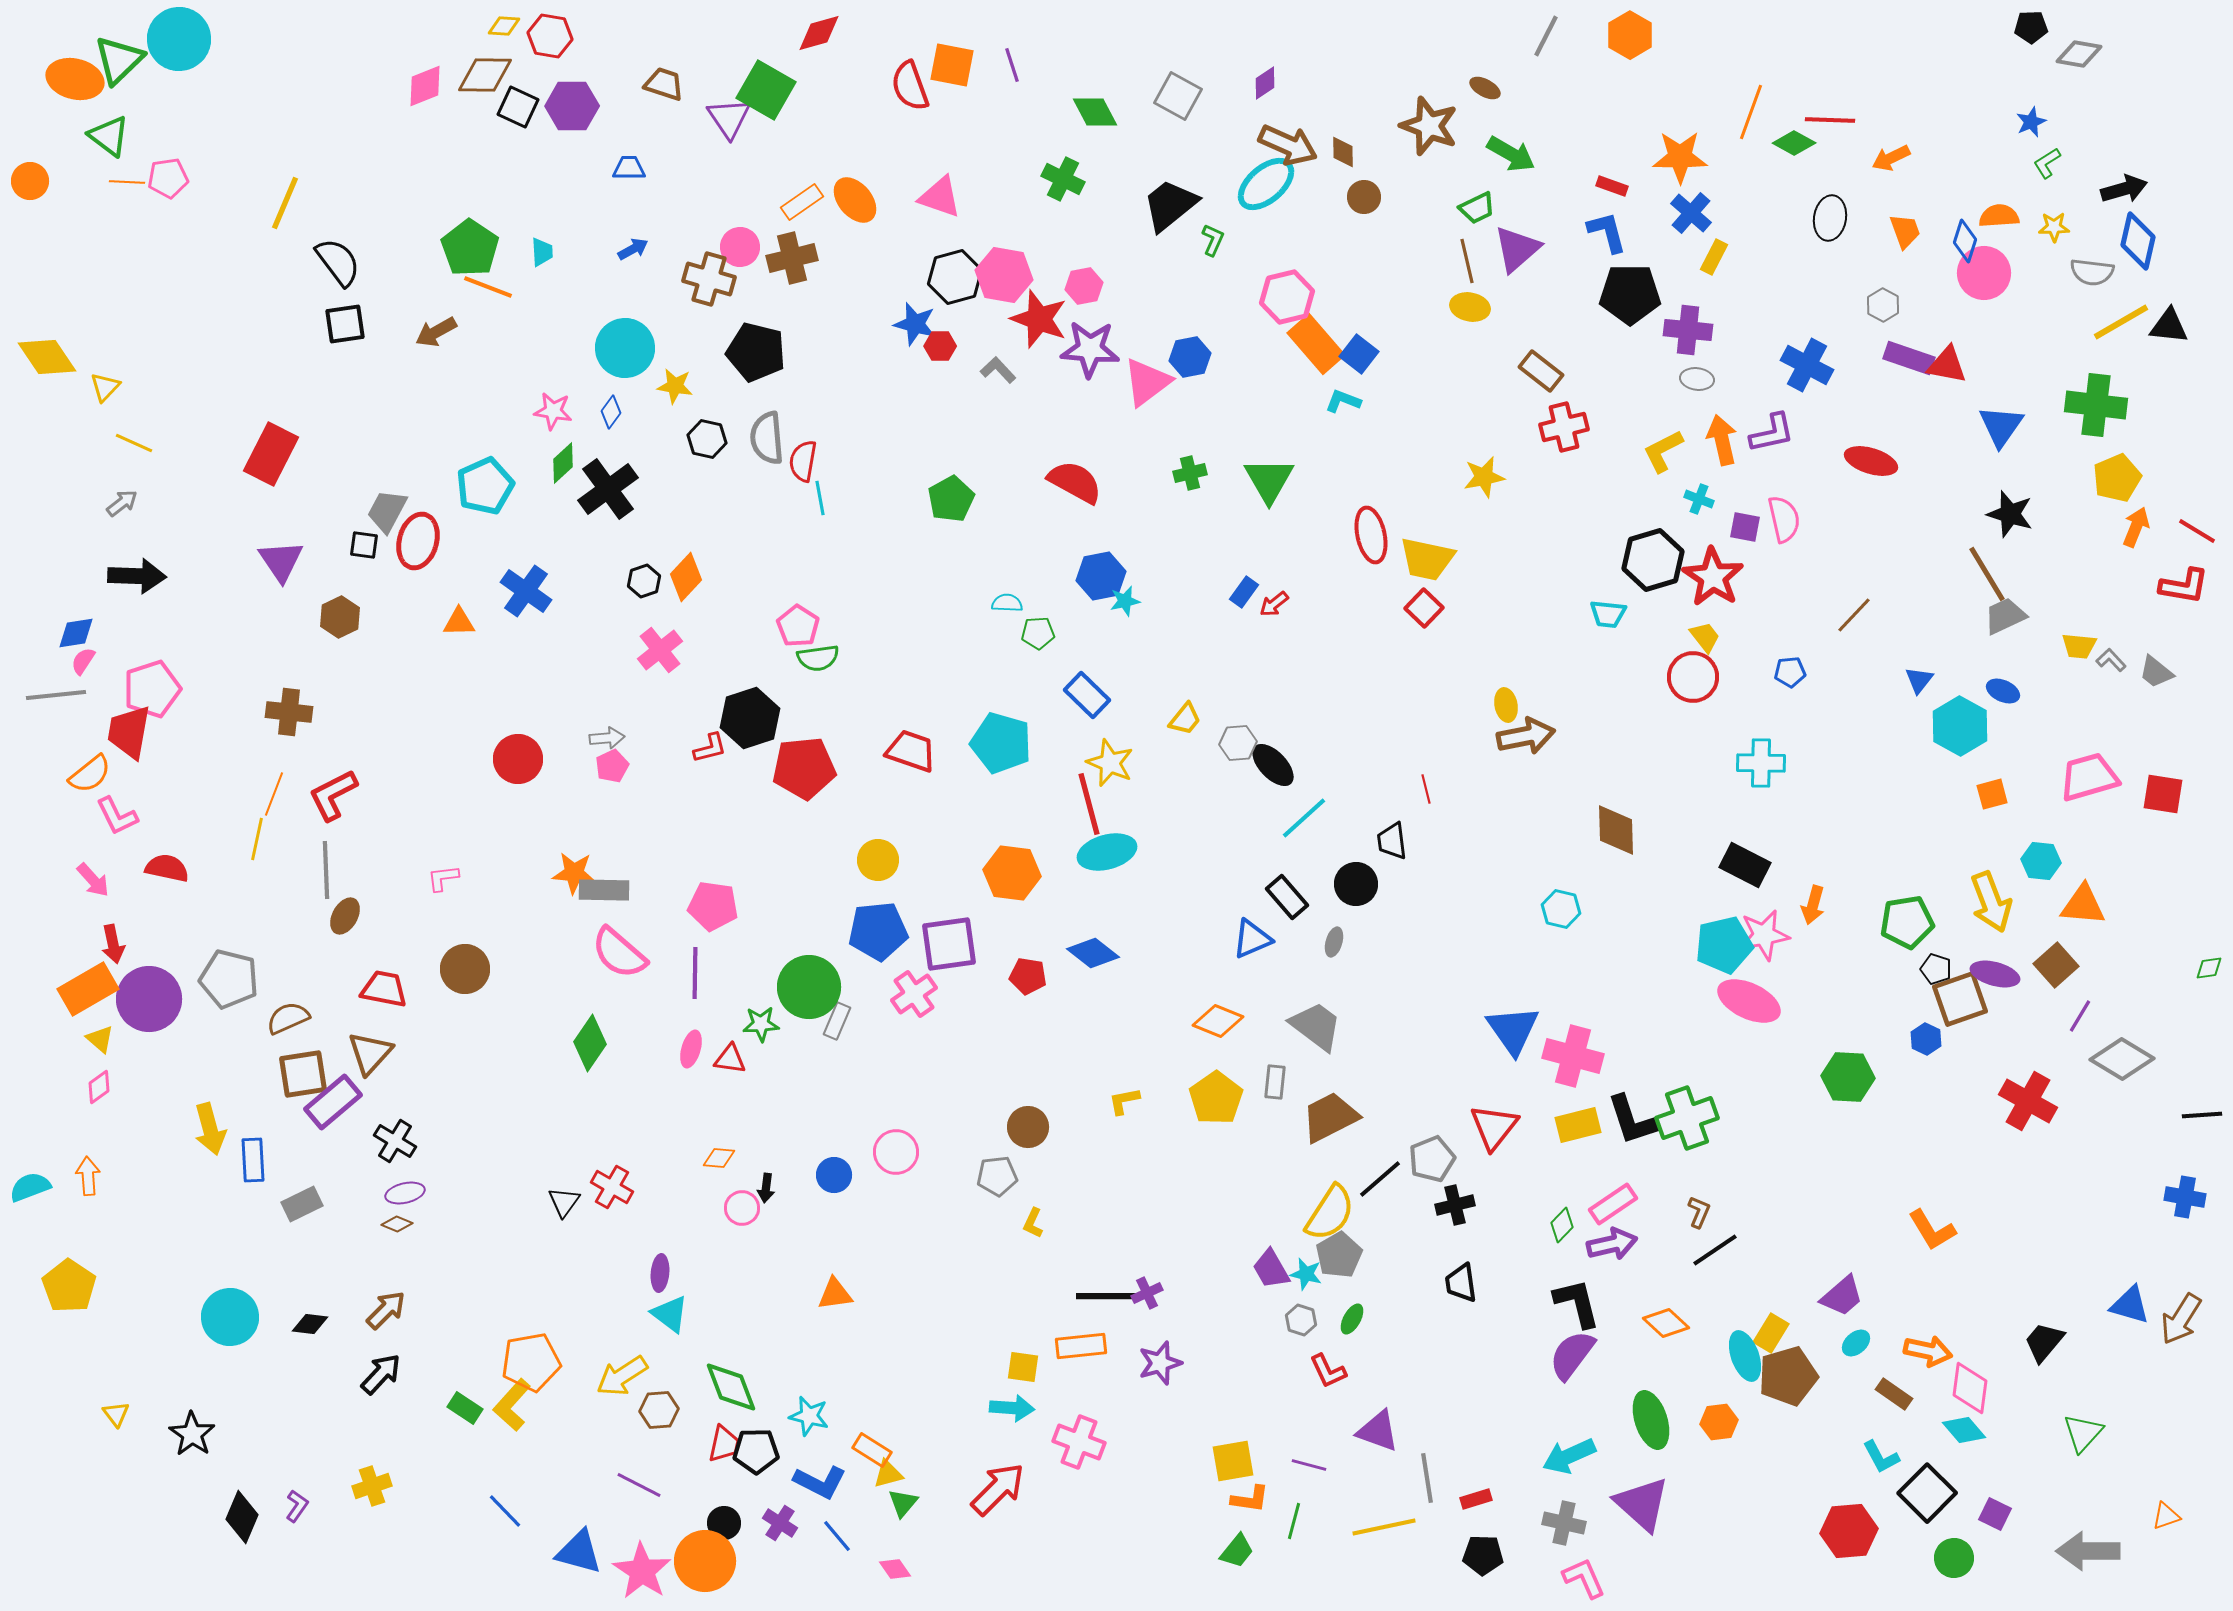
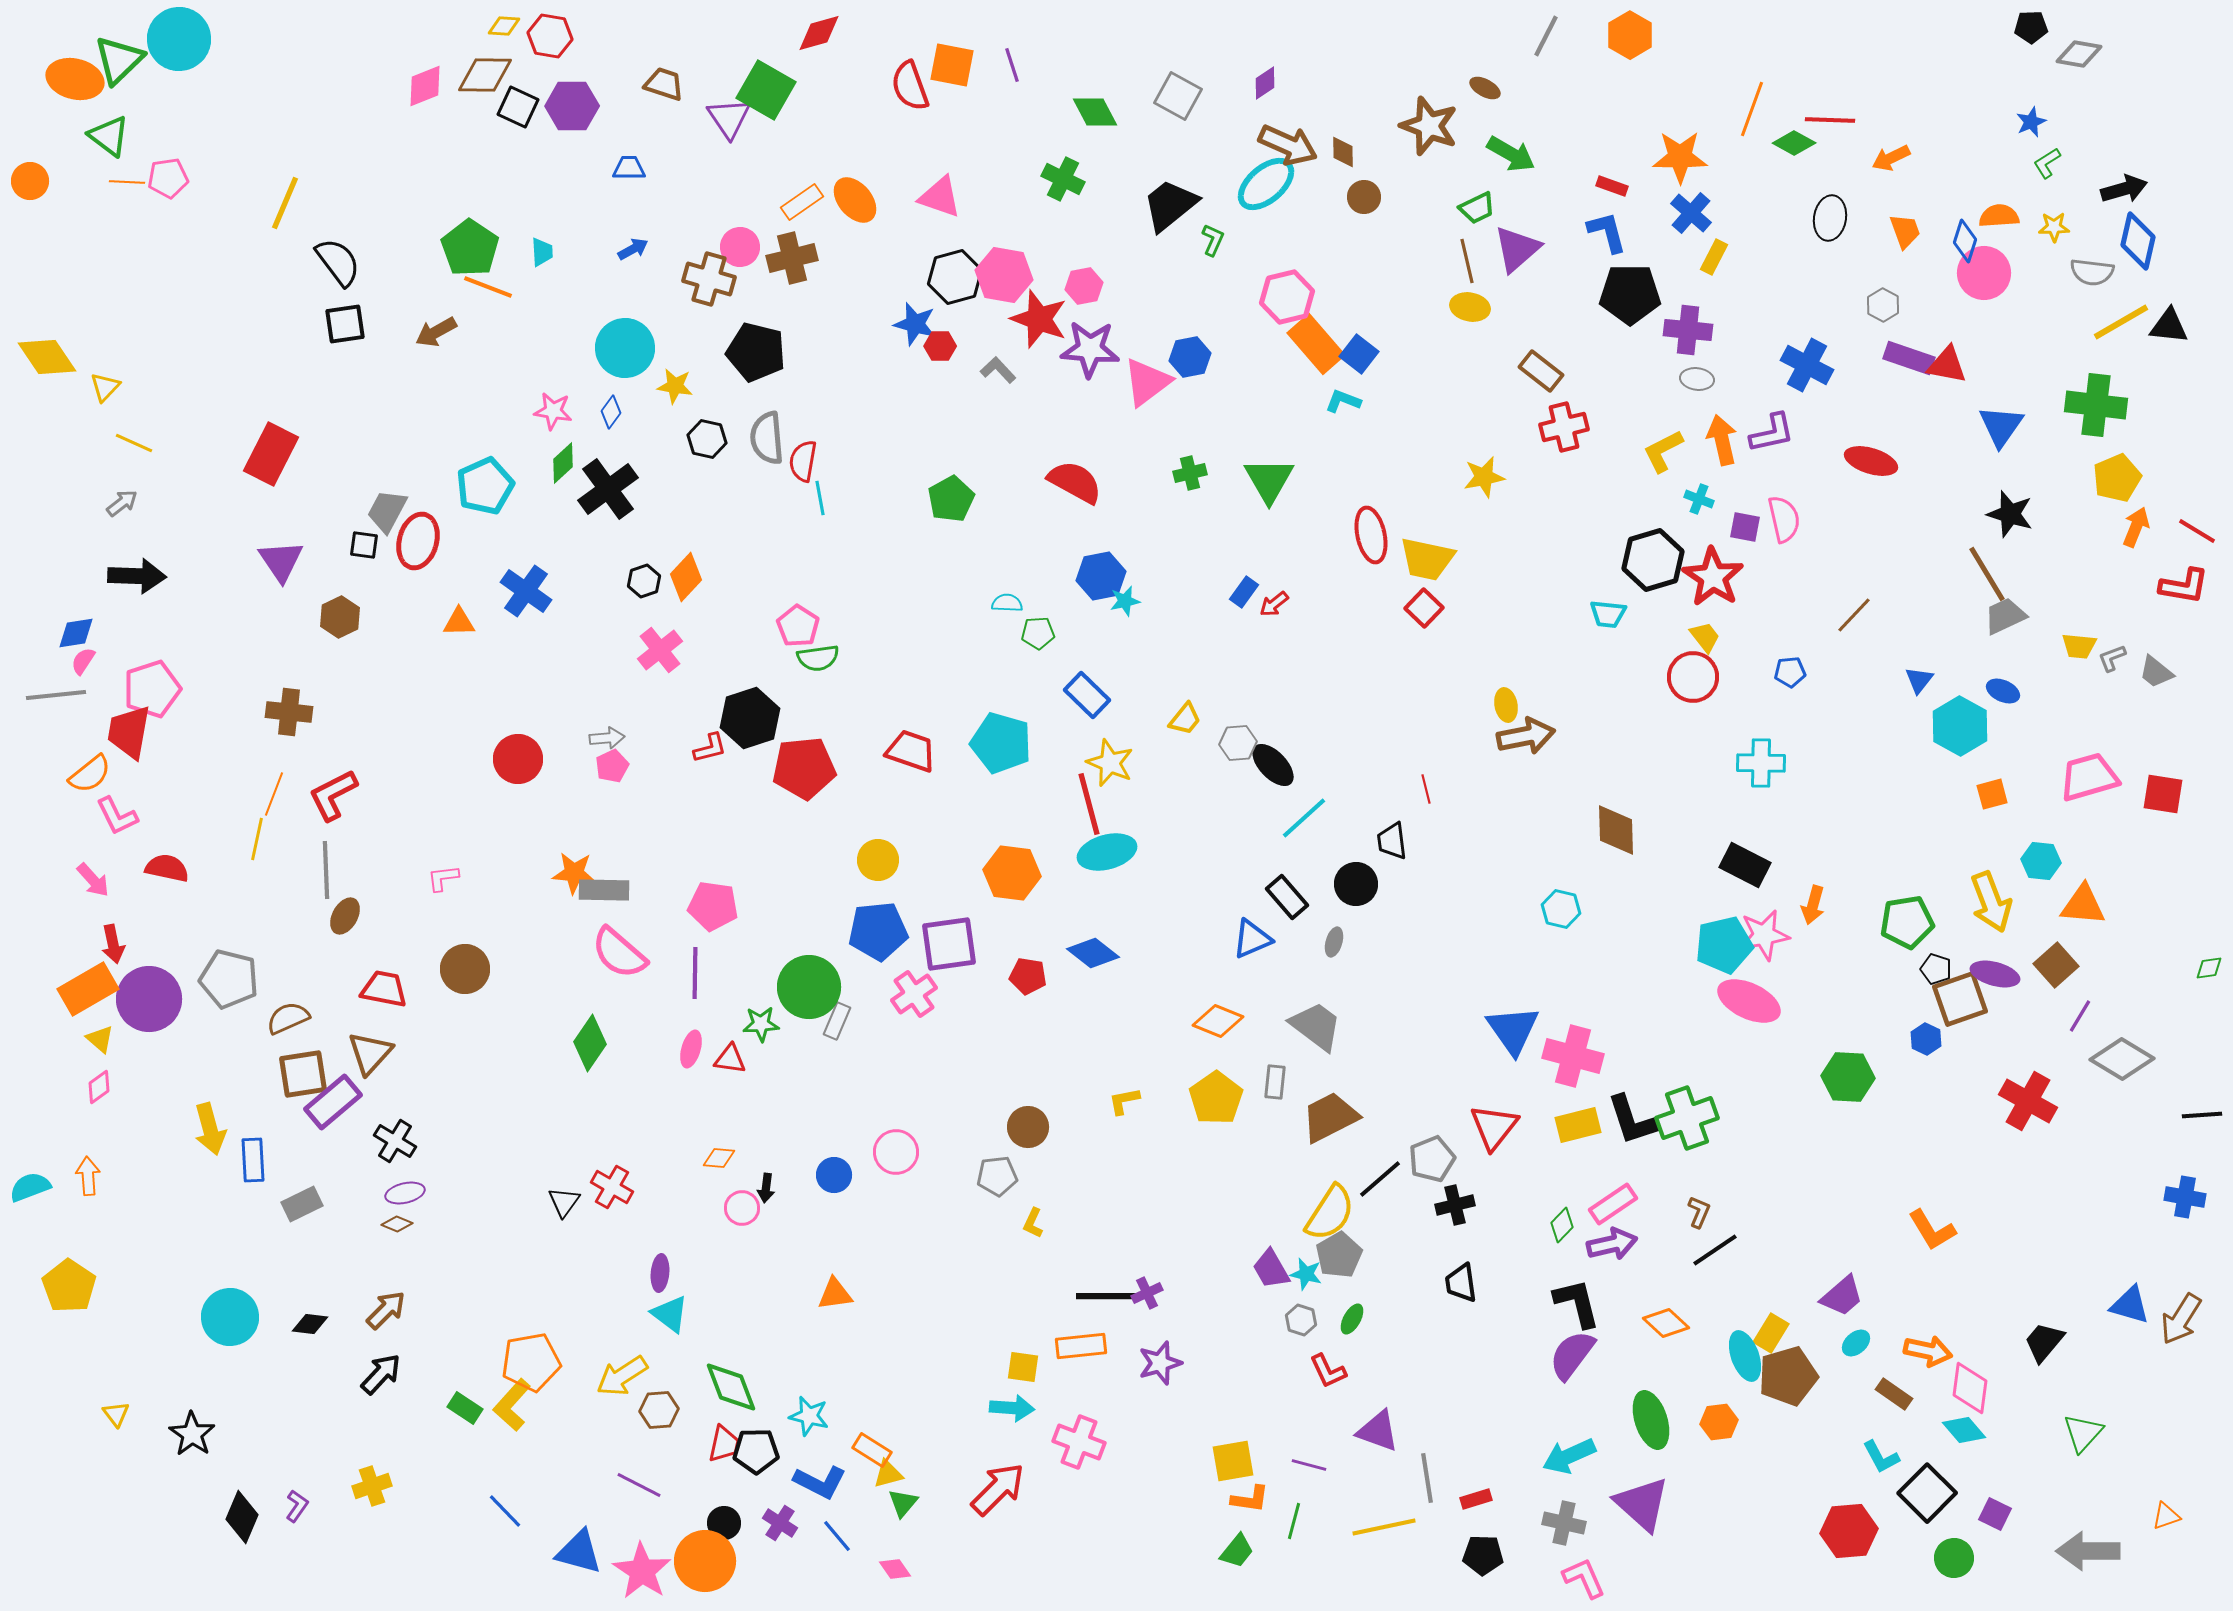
orange line at (1751, 112): moved 1 px right, 3 px up
gray L-shape at (2111, 660): moved 1 px right, 2 px up; rotated 68 degrees counterclockwise
